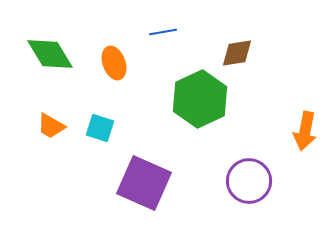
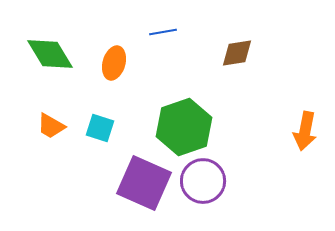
orange ellipse: rotated 36 degrees clockwise
green hexagon: moved 16 px left, 28 px down; rotated 6 degrees clockwise
purple circle: moved 46 px left
